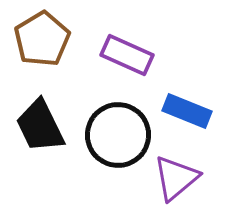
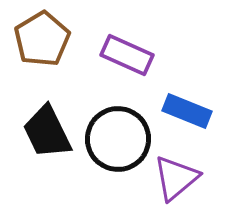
black trapezoid: moved 7 px right, 6 px down
black circle: moved 4 px down
